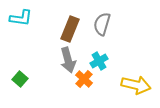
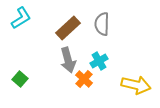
cyan L-shape: rotated 40 degrees counterclockwise
gray semicircle: rotated 15 degrees counterclockwise
brown rectangle: moved 2 px left, 1 px up; rotated 25 degrees clockwise
